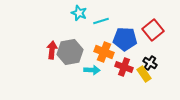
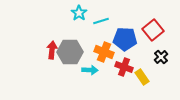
cyan star: rotated 14 degrees clockwise
gray hexagon: rotated 10 degrees clockwise
black cross: moved 11 px right, 6 px up; rotated 16 degrees clockwise
cyan arrow: moved 2 px left
yellow rectangle: moved 2 px left, 3 px down
